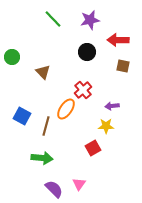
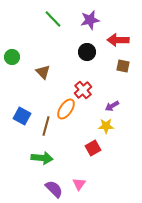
purple arrow: rotated 24 degrees counterclockwise
